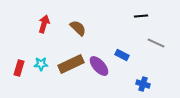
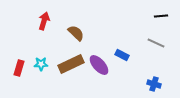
black line: moved 20 px right
red arrow: moved 3 px up
brown semicircle: moved 2 px left, 5 px down
purple ellipse: moved 1 px up
blue cross: moved 11 px right
